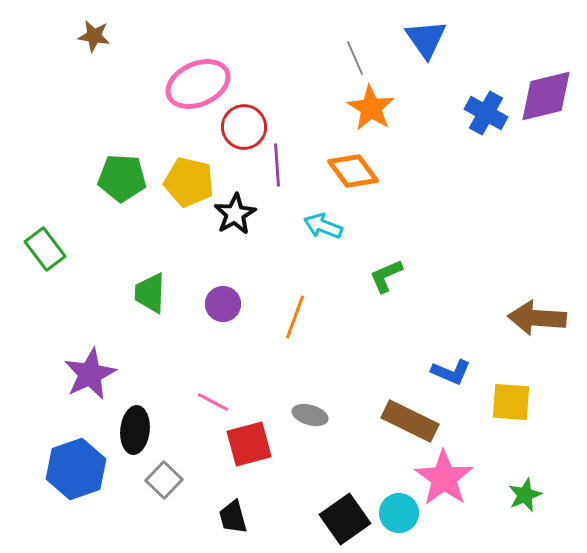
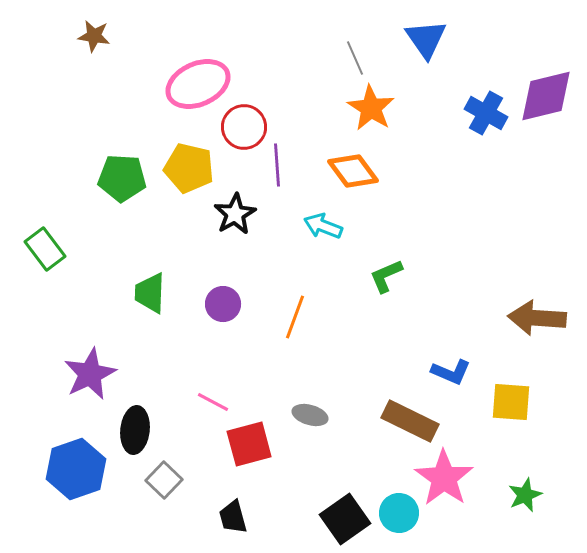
yellow pentagon: moved 14 px up
